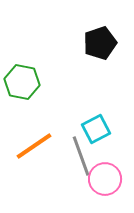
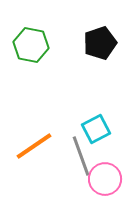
green hexagon: moved 9 px right, 37 px up
